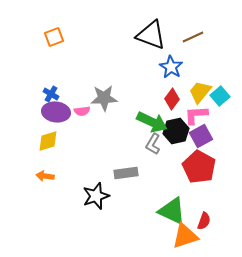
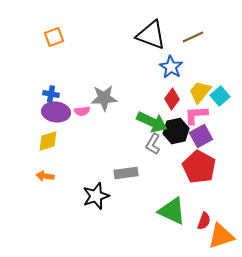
blue cross: rotated 21 degrees counterclockwise
orange triangle: moved 36 px right
